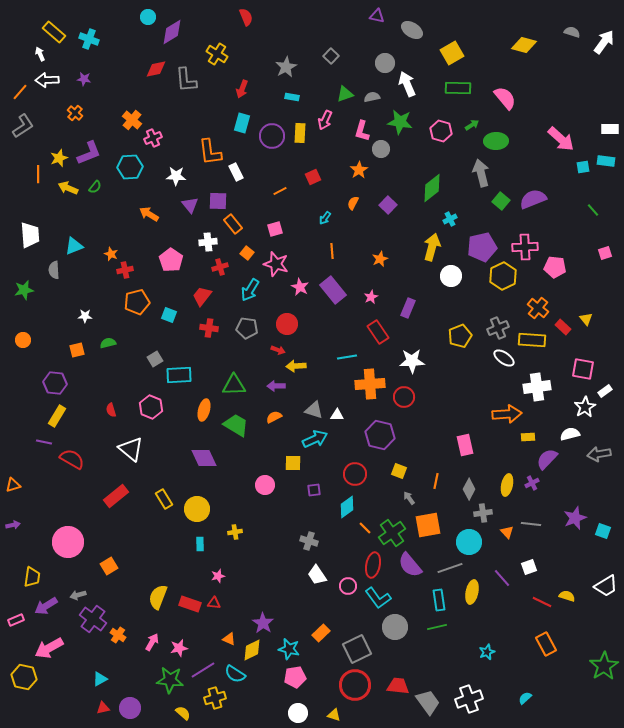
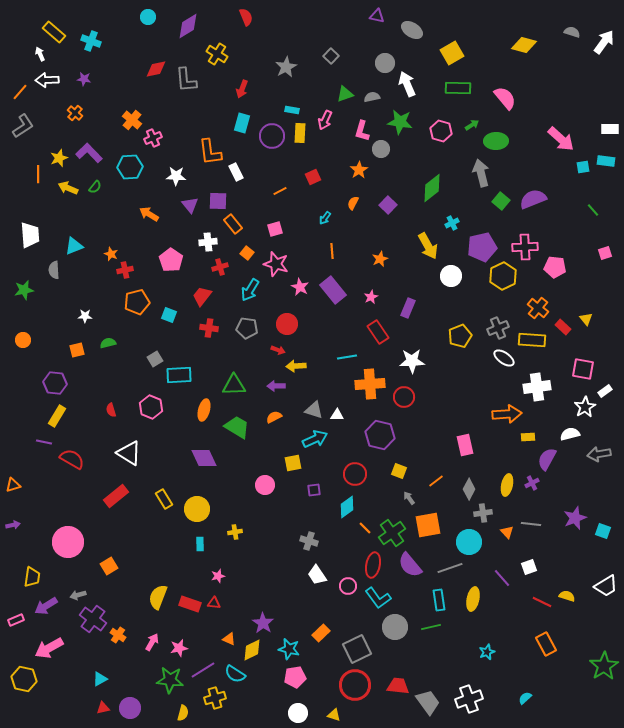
purple diamond at (172, 32): moved 16 px right, 6 px up
cyan cross at (89, 39): moved 2 px right, 2 px down
cyan rectangle at (292, 97): moved 13 px down
purple L-shape at (89, 153): rotated 112 degrees counterclockwise
cyan cross at (450, 219): moved 2 px right, 4 px down
yellow arrow at (432, 247): moved 4 px left, 1 px up; rotated 136 degrees clockwise
green trapezoid at (236, 425): moved 1 px right, 2 px down
white triangle at (131, 449): moved 2 px left, 4 px down; rotated 8 degrees counterclockwise
purple semicircle at (547, 459): rotated 15 degrees counterclockwise
yellow square at (293, 463): rotated 12 degrees counterclockwise
orange line at (436, 481): rotated 42 degrees clockwise
yellow ellipse at (472, 592): moved 1 px right, 7 px down
green line at (437, 627): moved 6 px left
yellow hexagon at (24, 677): moved 2 px down
yellow semicircle at (183, 713): rotated 63 degrees clockwise
